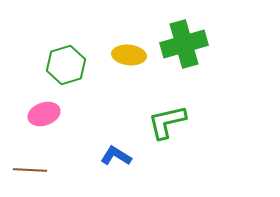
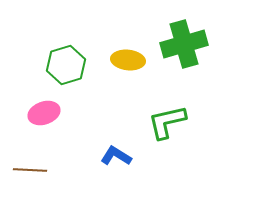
yellow ellipse: moved 1 px left, 5 px down
pink ellipse: moved 1 px up
